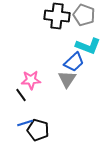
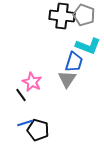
black cross: moved 5 px right
blue trapezoid: rotated 30 degrees counterclockwise
pink star: moved 1 px right, 2 px down; rotated 30 degrees clockwise
